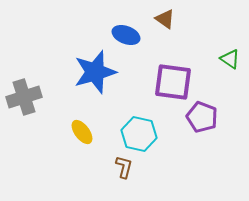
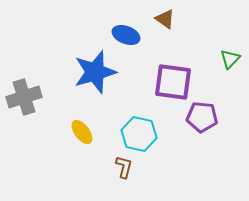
green triangle: rotated 40 degrees clockwise
purple pentagon: rotated 16 degrees counterclockwise
